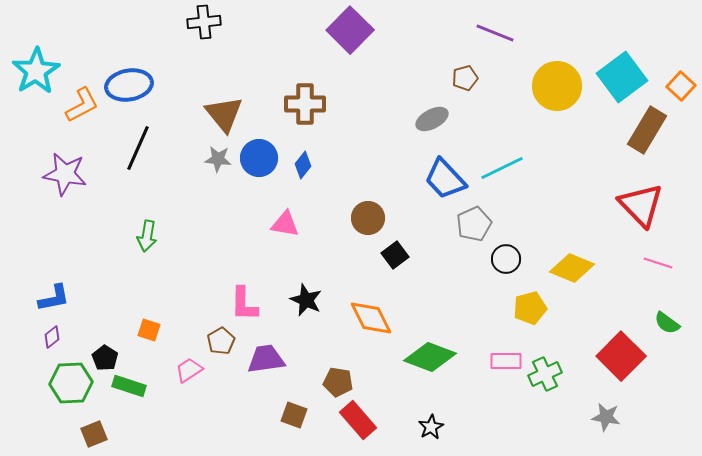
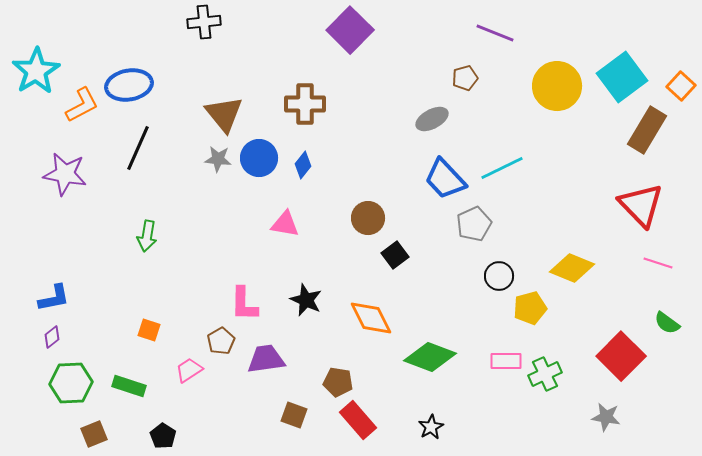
black circle at (506, 259): moved 7 px left, 17 px down
black pentagon at (105, 358): moved 58 px right, 78 px down
